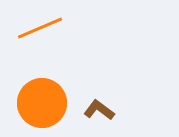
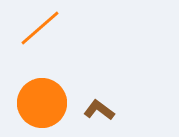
orange line: rotated 18 degrees counterclockwise
